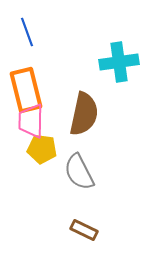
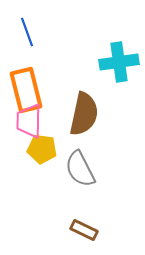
pink trapezoid: moved 2 px left
gray semicircle: moved 1 px right, 3 px up
